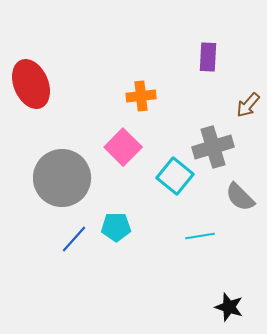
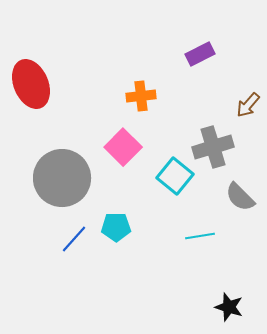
purple rectangle: moved 8 px left, 3 px up; rotated 60 degrees clockwise
